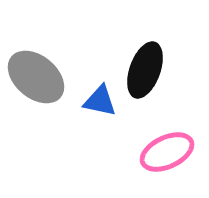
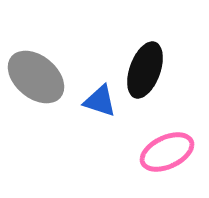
blue triangle: rotated 6 degrees clockwise
